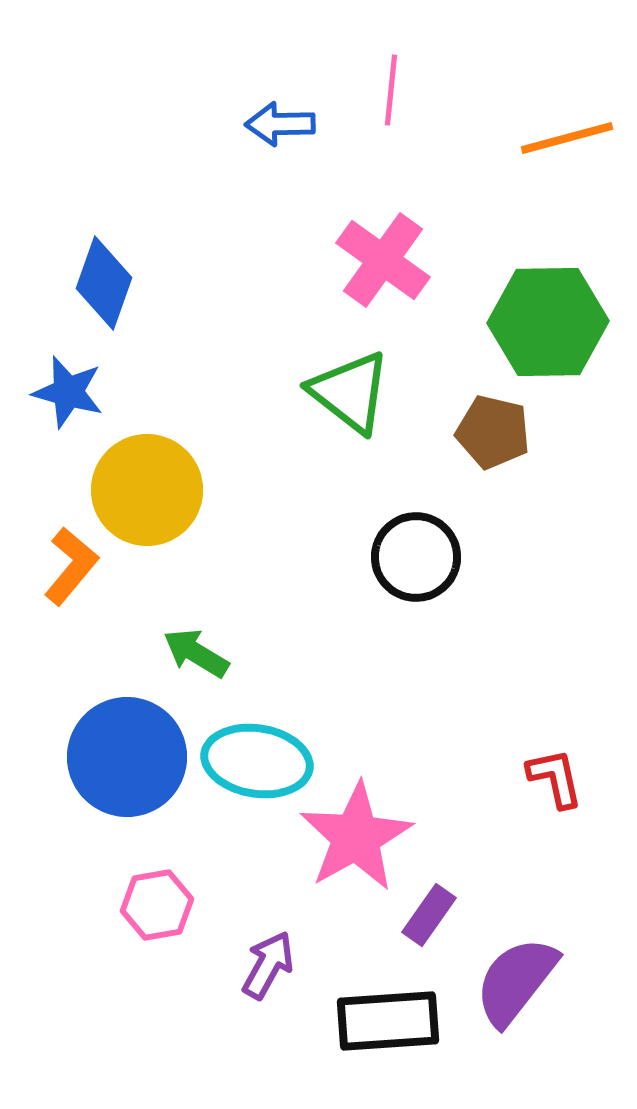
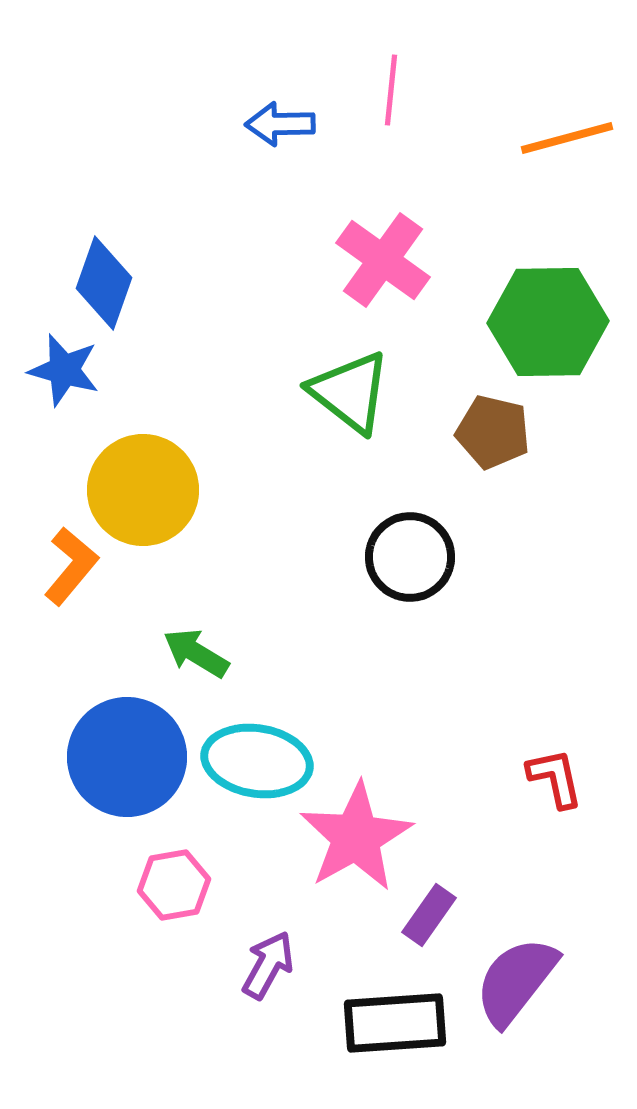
blue star: moved 4 px left, 22 px up
yellow circle: moved 4 px left
black circle: moved 6 px left
pink hexagon: moved 17 px right, 20 px up
black rectangle: moved 7 px right, 2 px down
